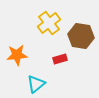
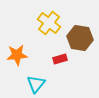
yellow cross: rotated 15 degrees counterclockwise
brown hexagon: moved 1 px left, 2 px down
cyan triangle: rotated 12 degrees counterclockwise
